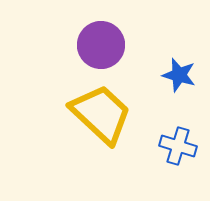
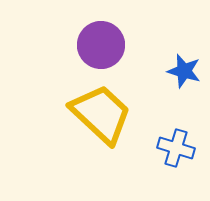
blue star: moved 5 px right, 4 px up
blue cross: moved 2 px left, 2 px down
